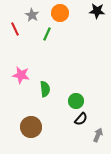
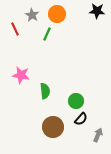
orange circle: moved 3 px left, 1 px down
green semicircle: moved 2 px down
brown circle: moved 22 px right
